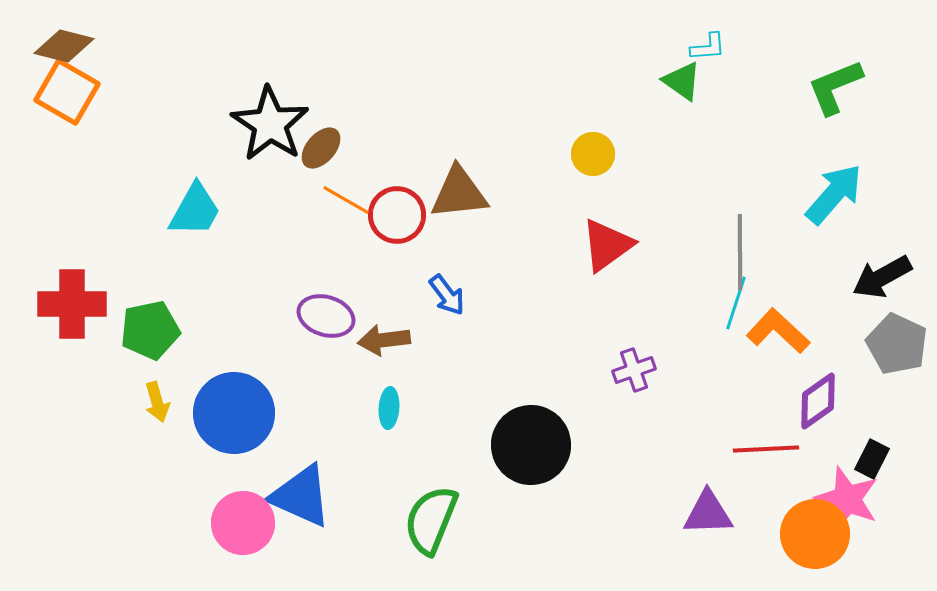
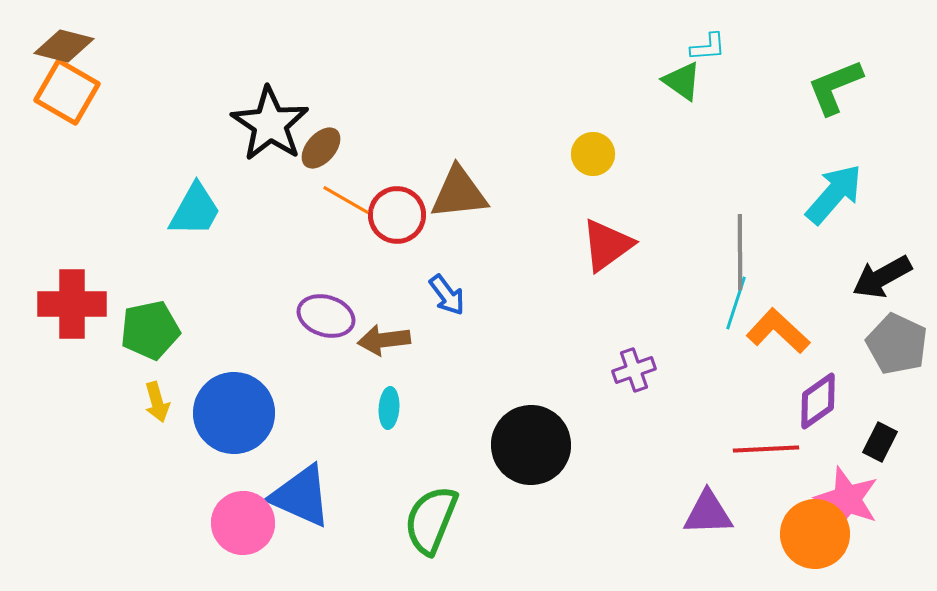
black rectangle: moved 8 px right, 17 px up
